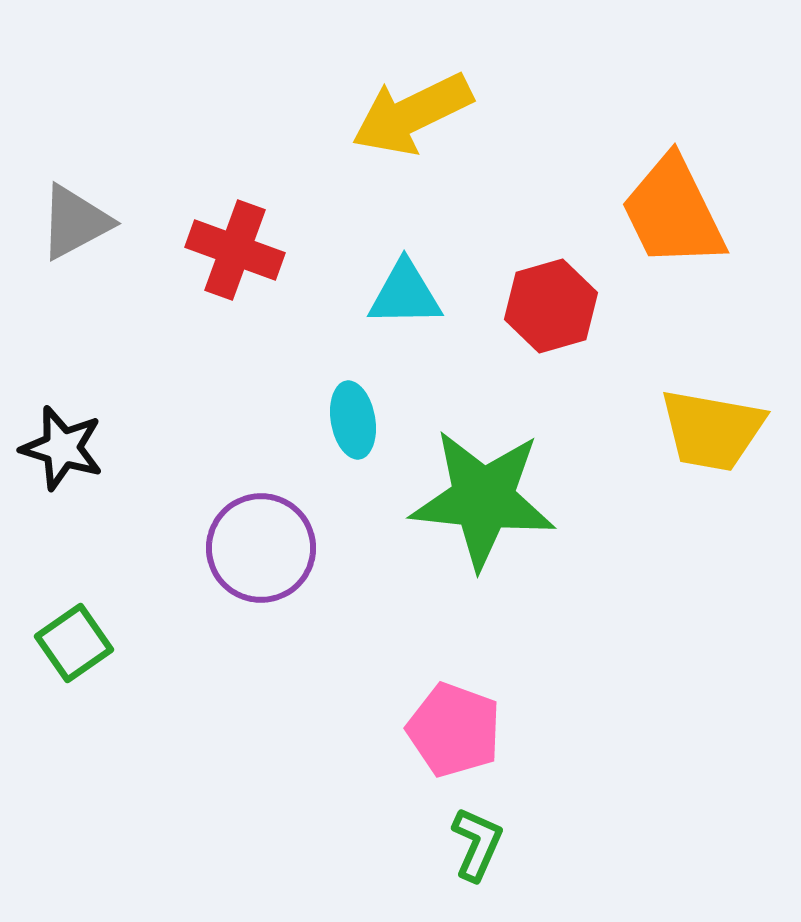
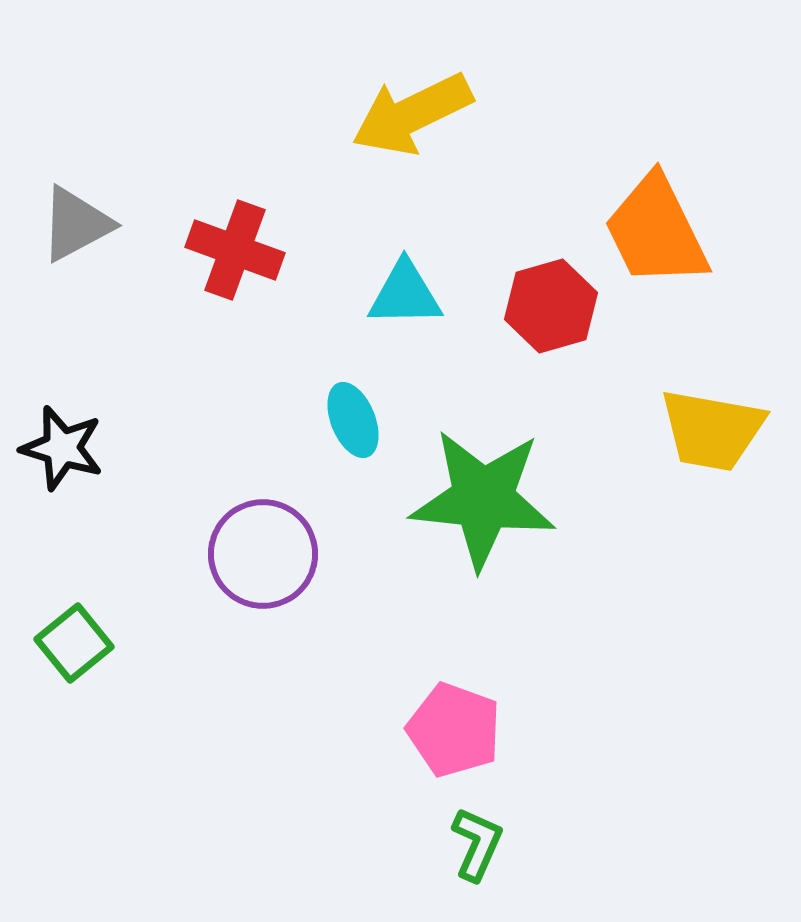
orange trapezoid: moved 17 px left, 19 px down
gray triangle: moved 1 px right, 2 px down
cyan ellipse: rotated 12 degrees counterclockwise
purple circle: moved 2 px right, 6 px down
green square: rotated 4 degrees counterclockwise
